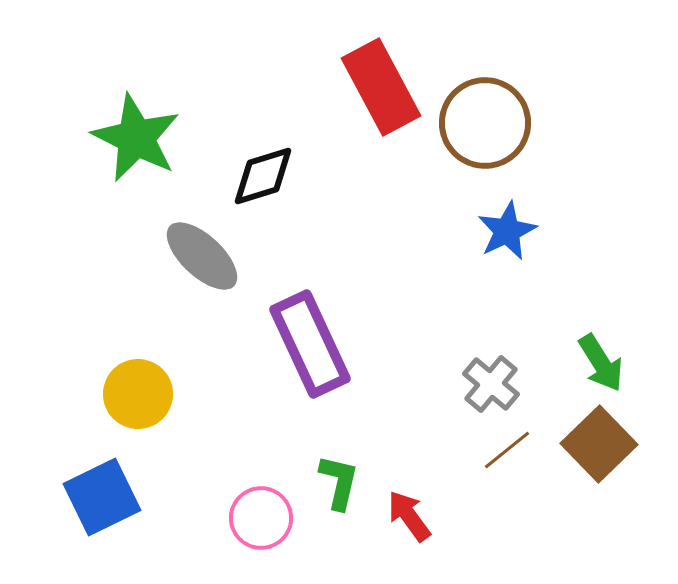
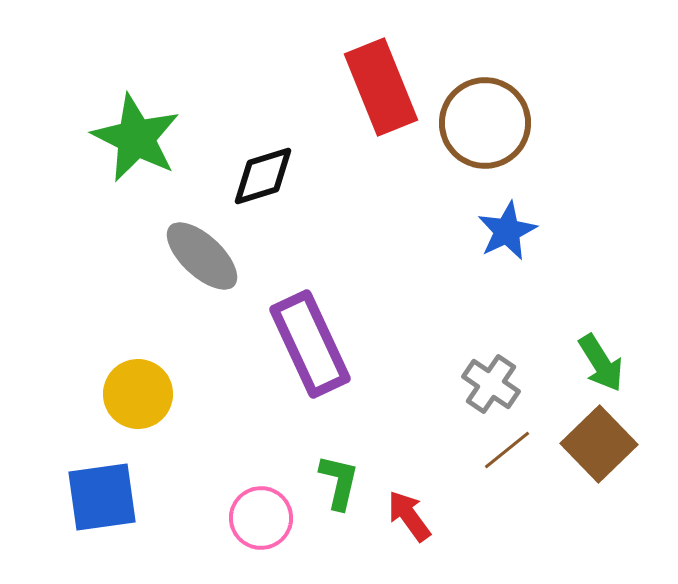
red rectangle: rotated 6 degrees clockwise
gray cross: rotated 6 degrees counterclockwise
blue square: rotated 18 degrees clockwise
